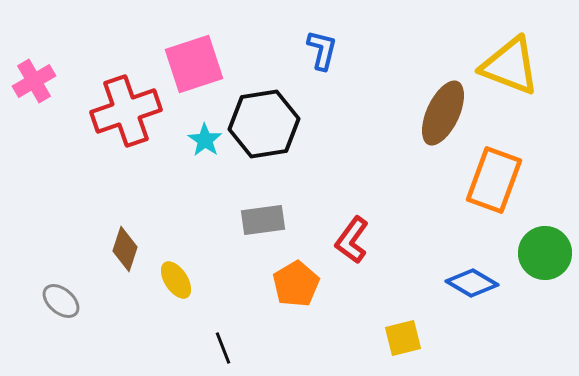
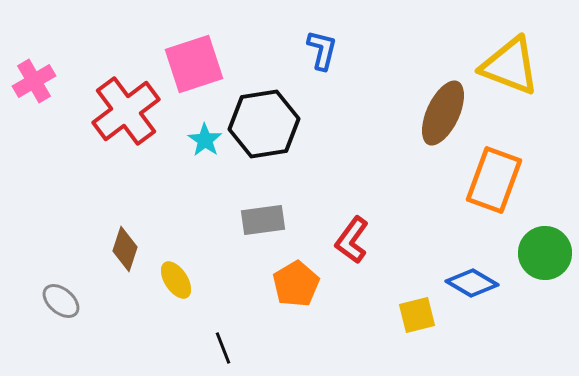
red cross: rotated 18 degrees counterclockwise
yellow square: moved 14 px right, 23 px up
